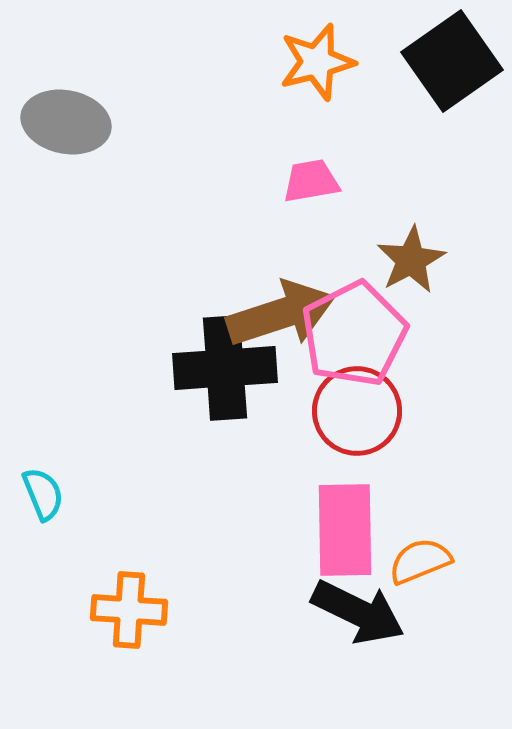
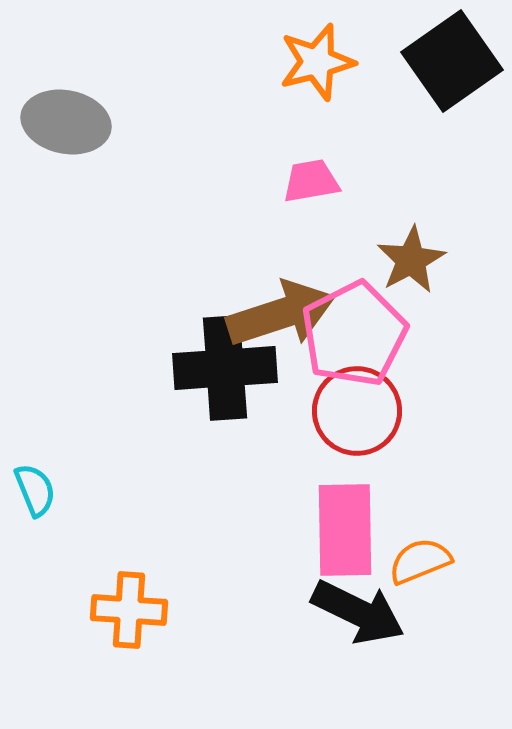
cyan semicircle: moved 8 px left, 4 px up
